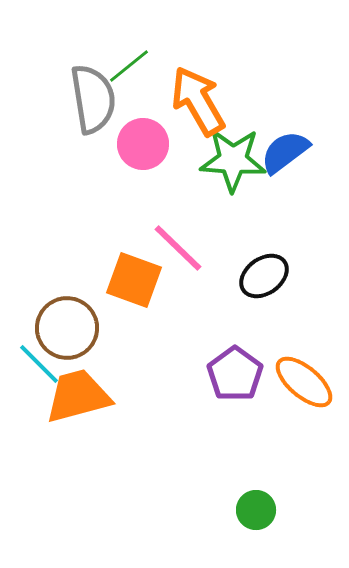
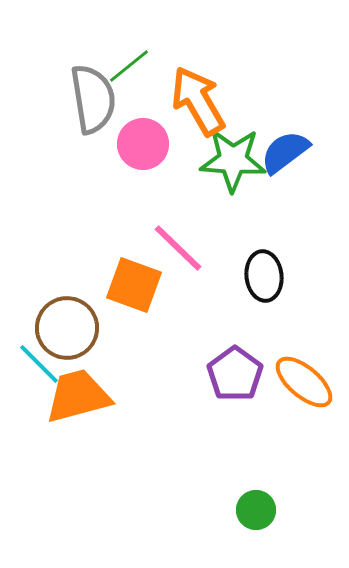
black ellipse: rotated 60 degrees counterclockwise
orange square: moved 5 px down
